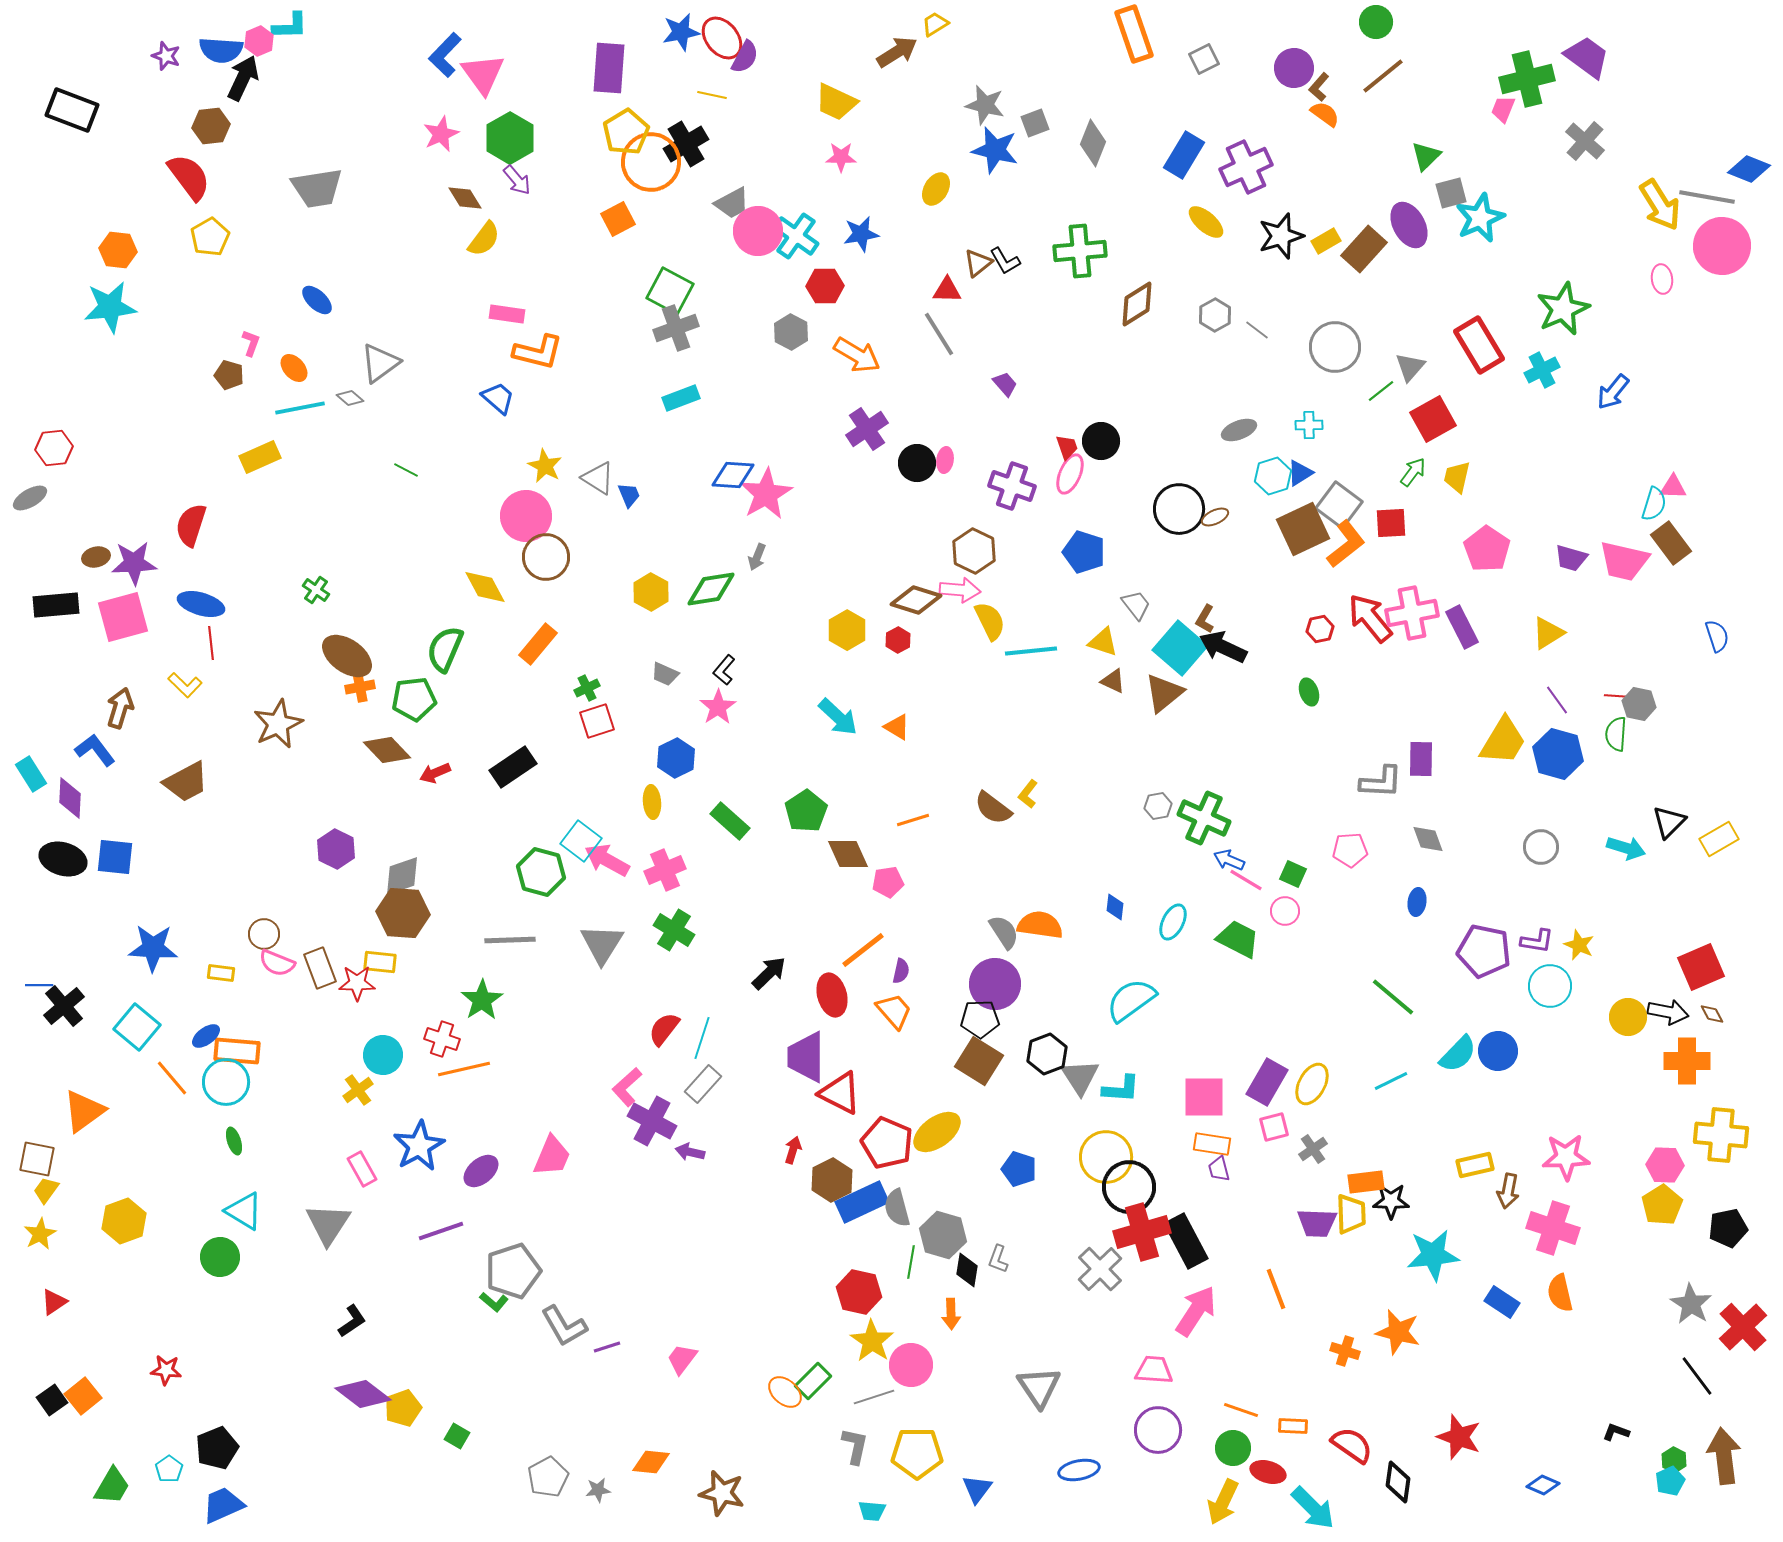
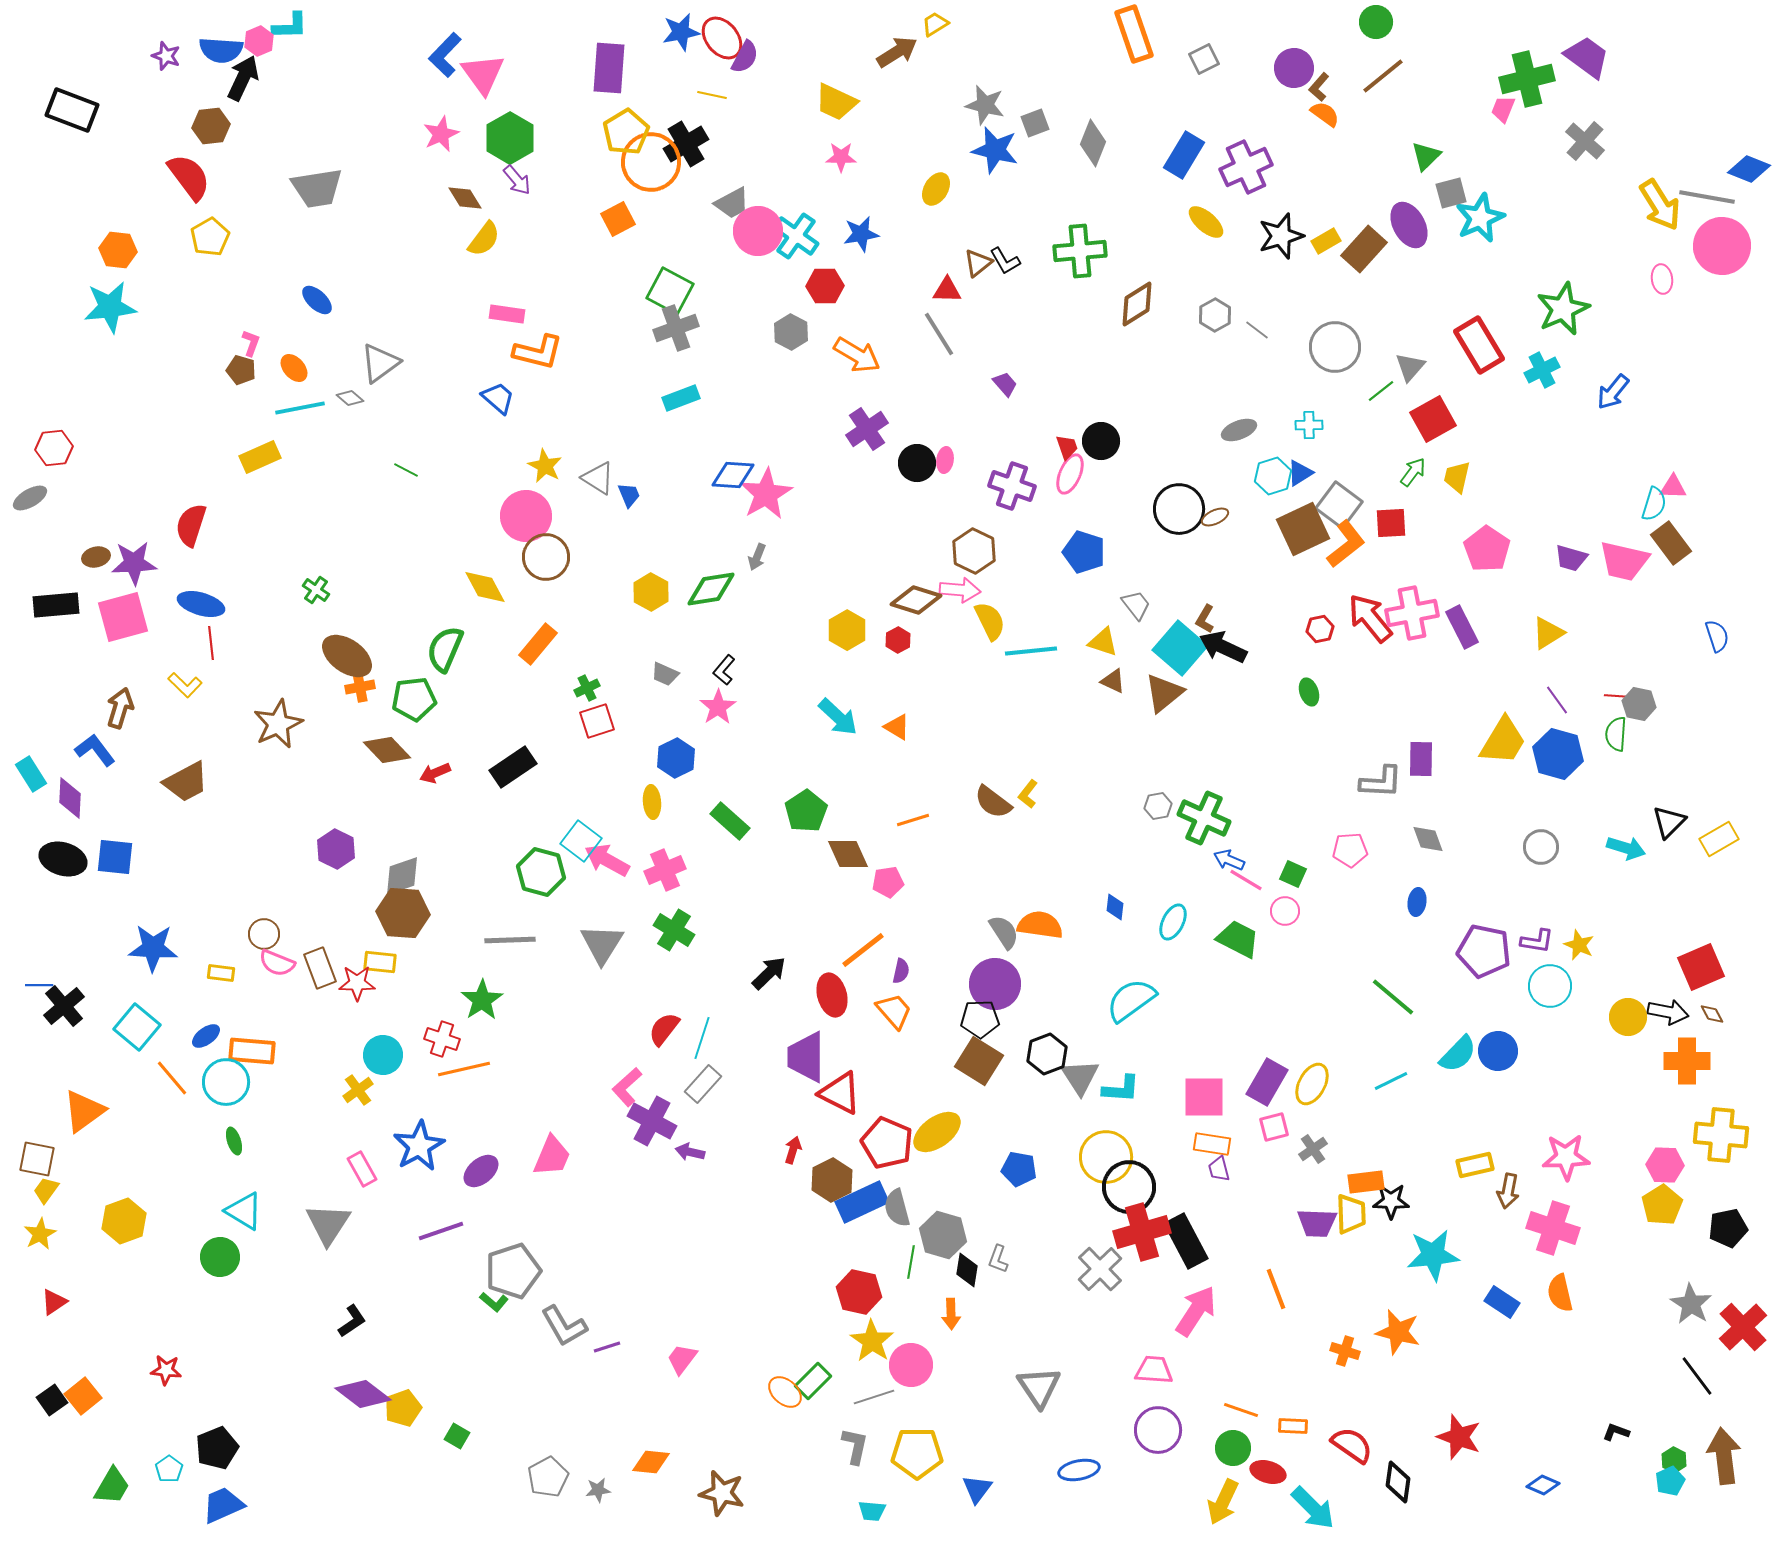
brown pentagon at (229, 375): moved 12 px right, 5 px up
brown semicircle at (993, 808): moved 6 px up
orange rectangle at (237, 1051): moved 15 px right
blue pentagon at (1019, 1169): rotated 8 degrees counterclockwise
